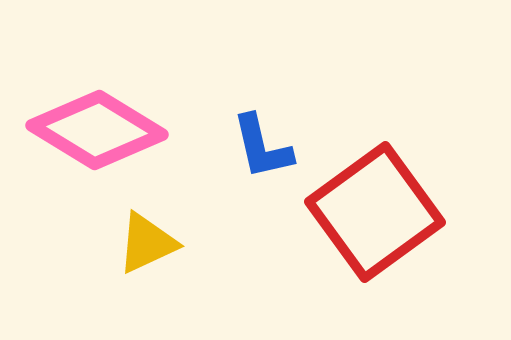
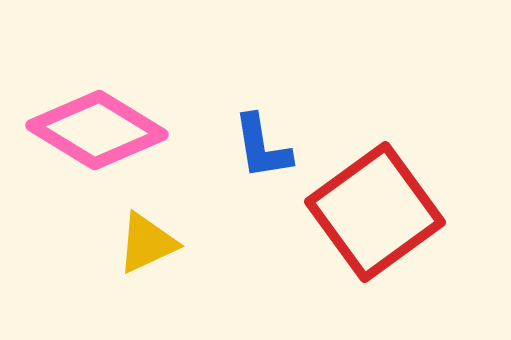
blue L-shape: rotated 4 degrees clockwise
